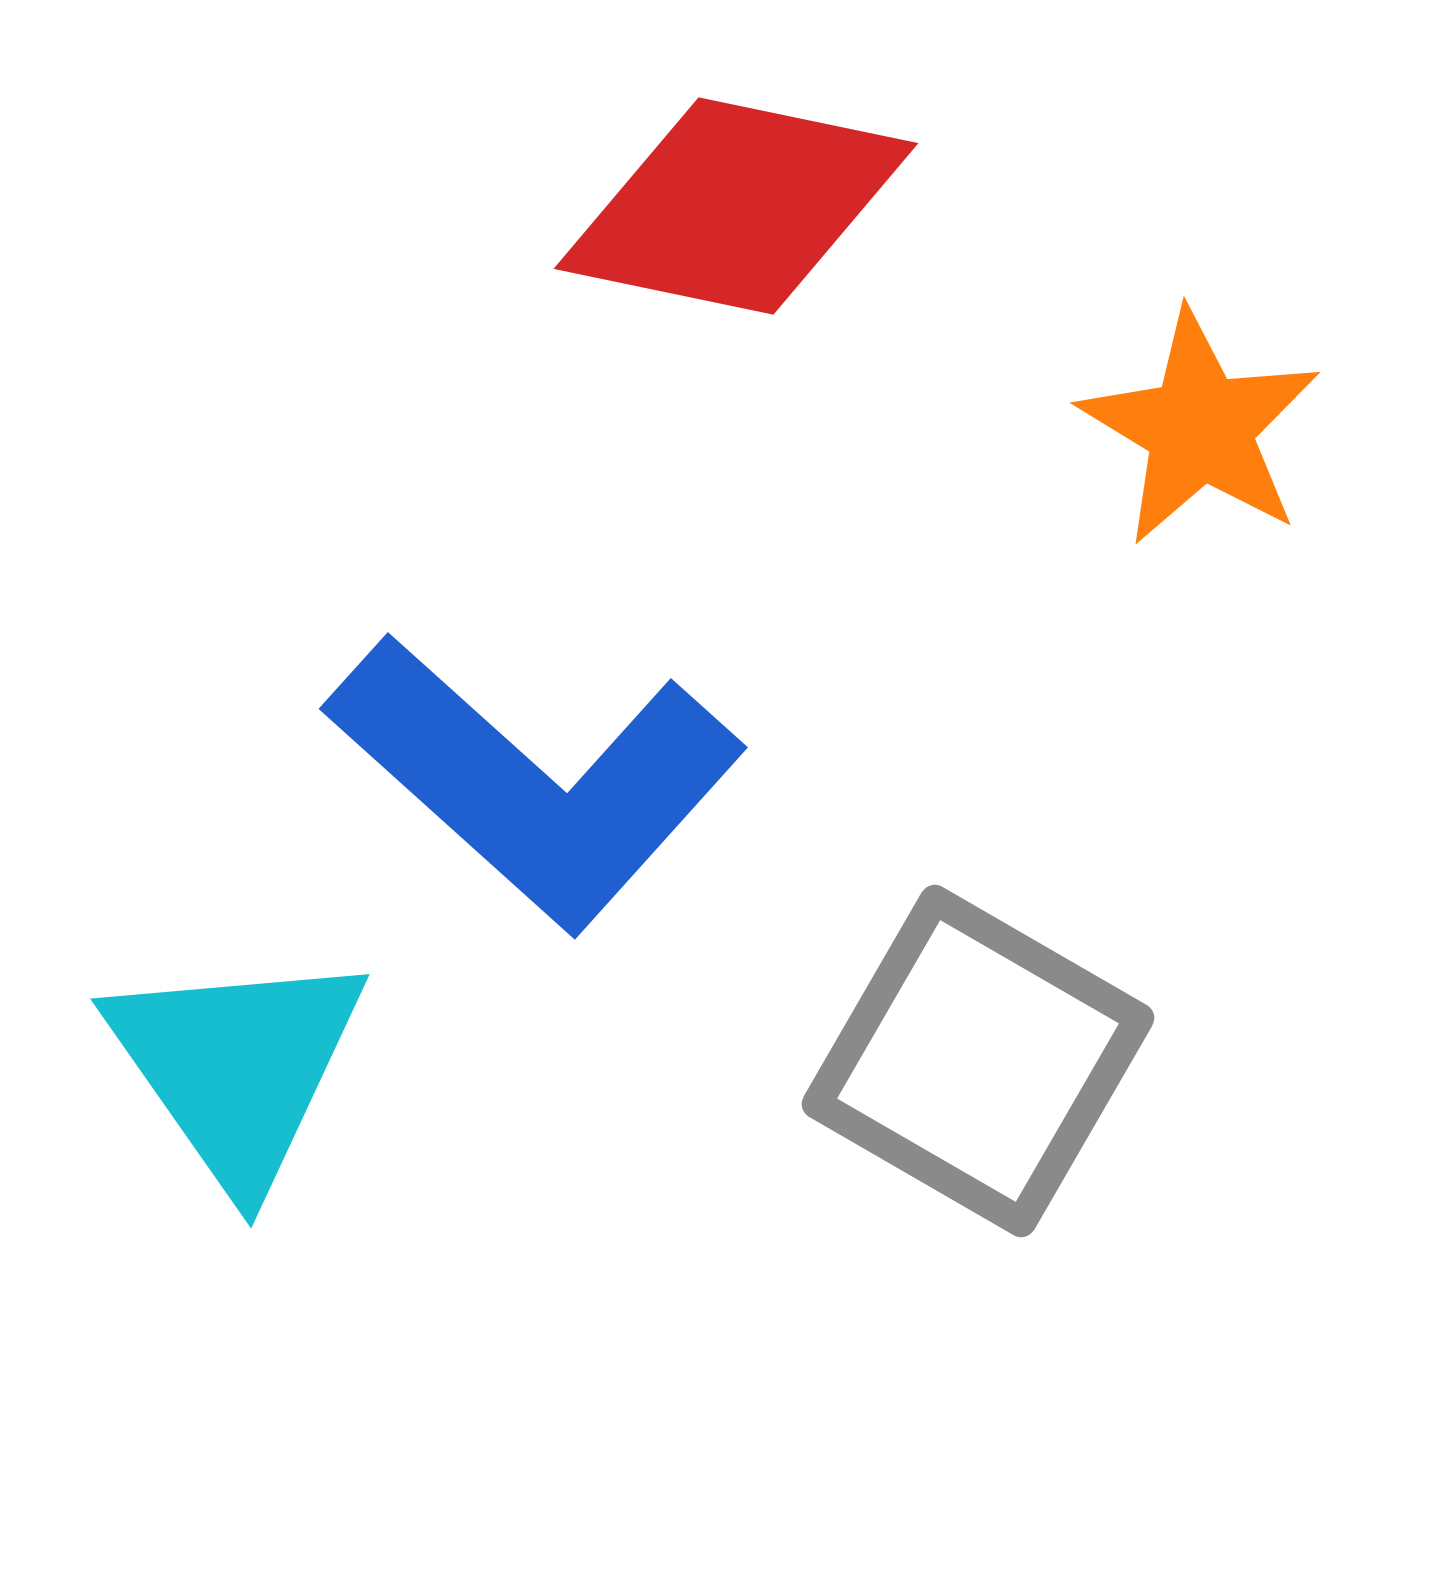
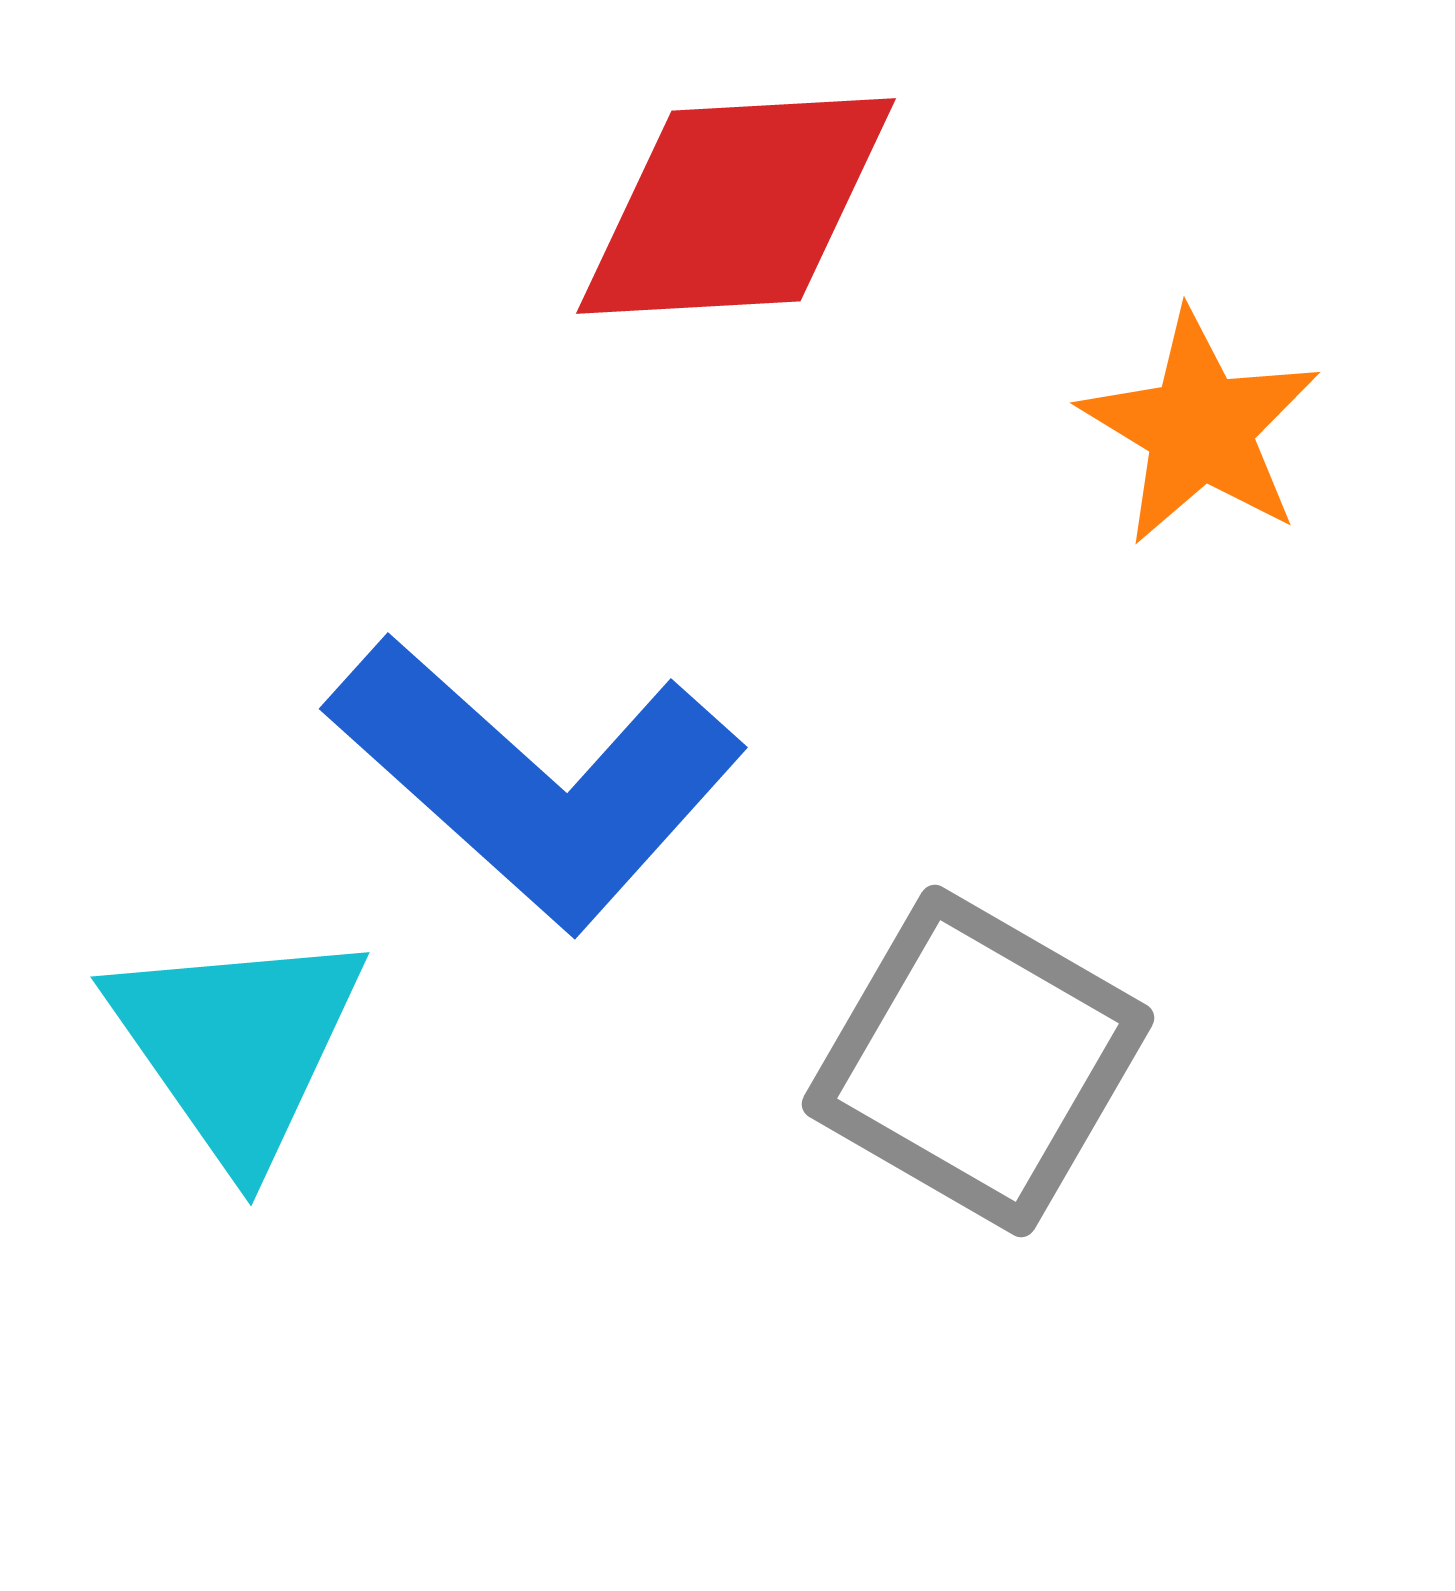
red diamond: rotated 15 degrees counterclockwise
cyan triangle: moved 22 px up
